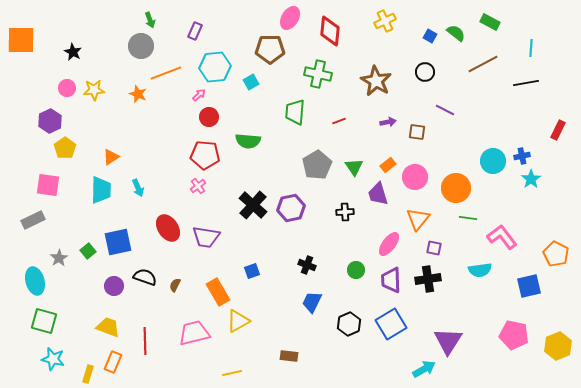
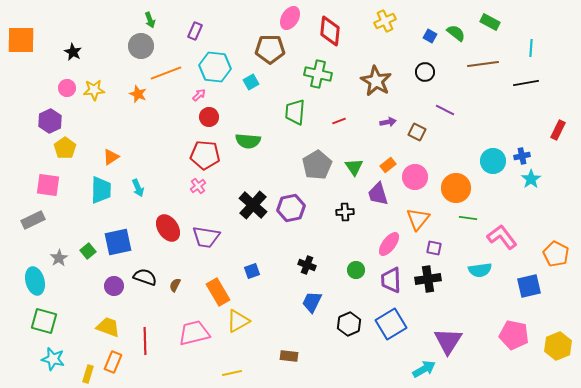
brown line at (483, 64): rotated 20 degrees clockwise
cyan hexagon at (215, 67): rotated 12 degrees clockwise
brown square at (417, 132): rotated 18 degrees clockwise
